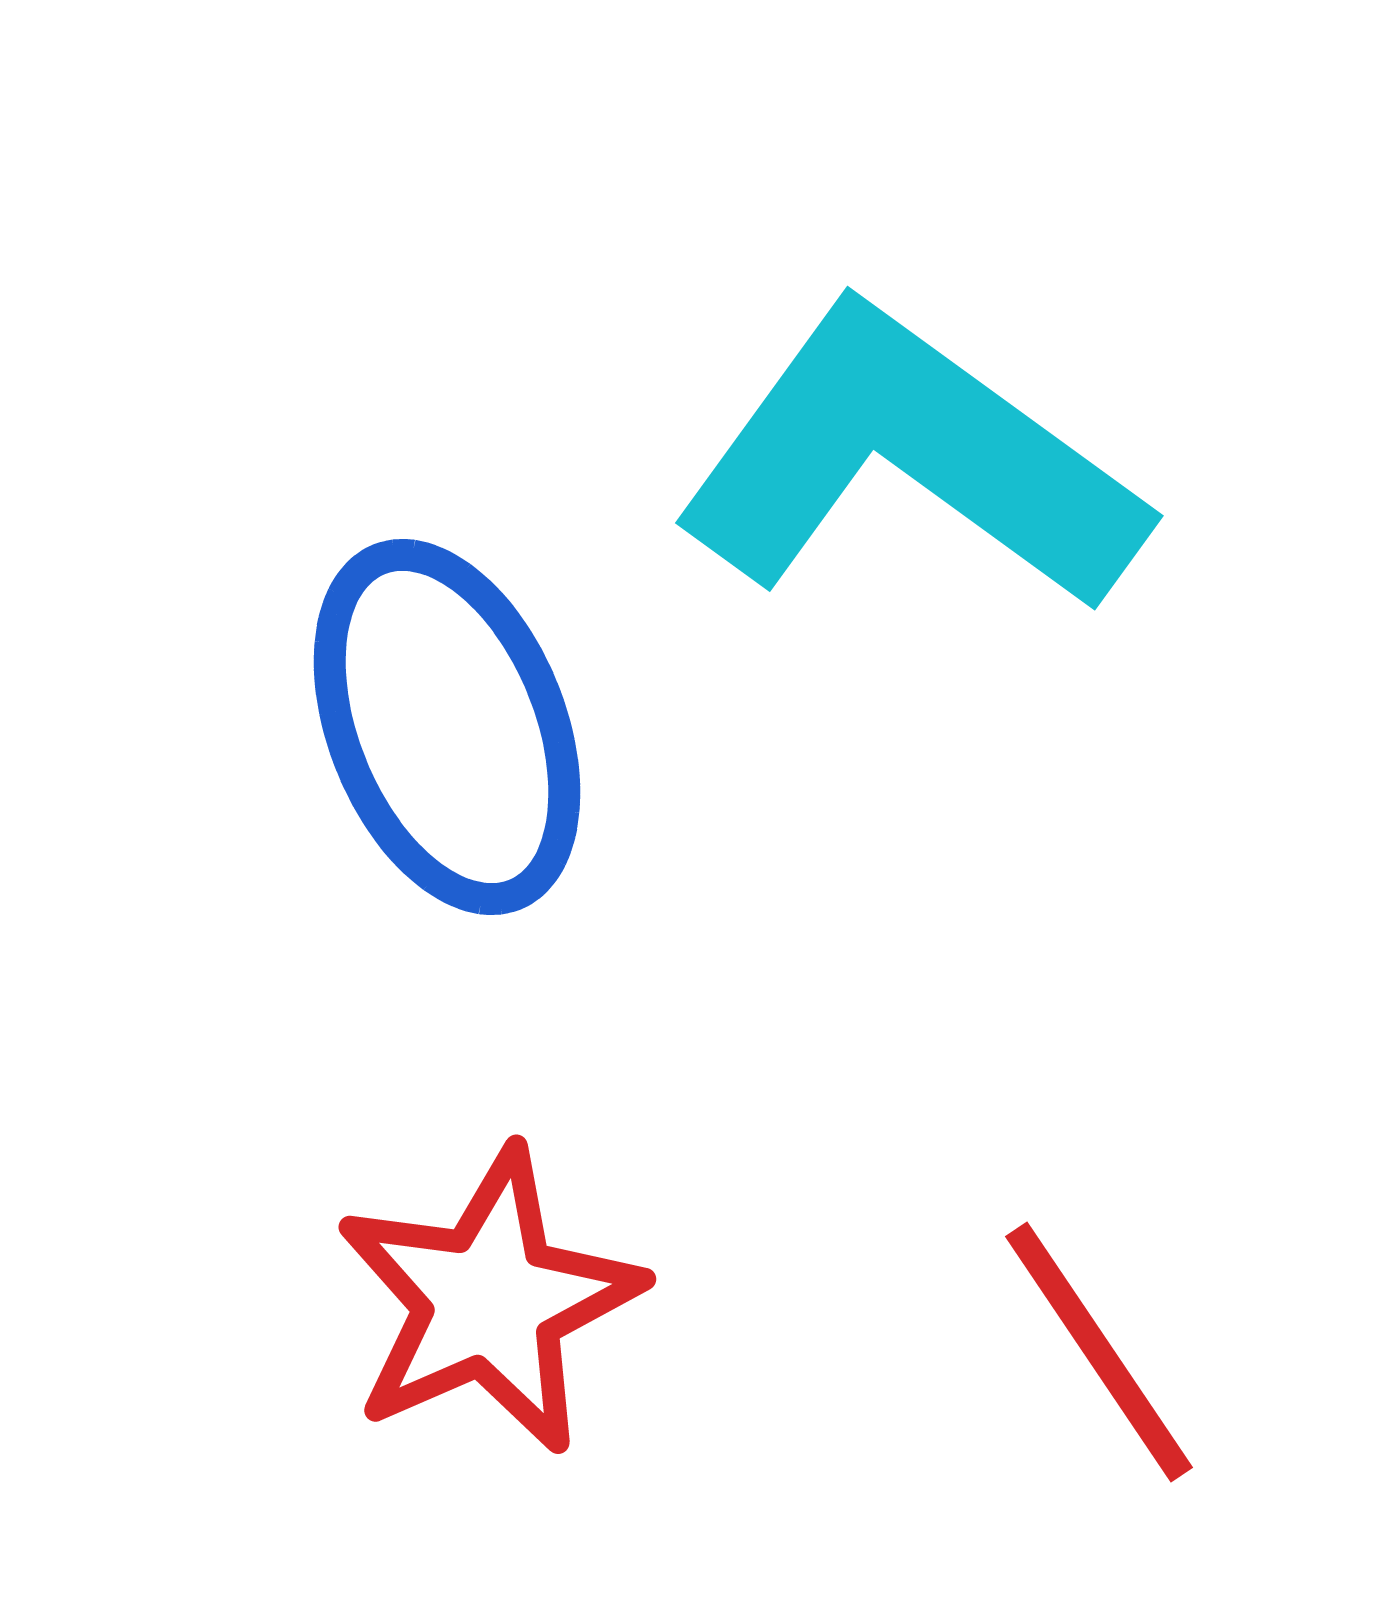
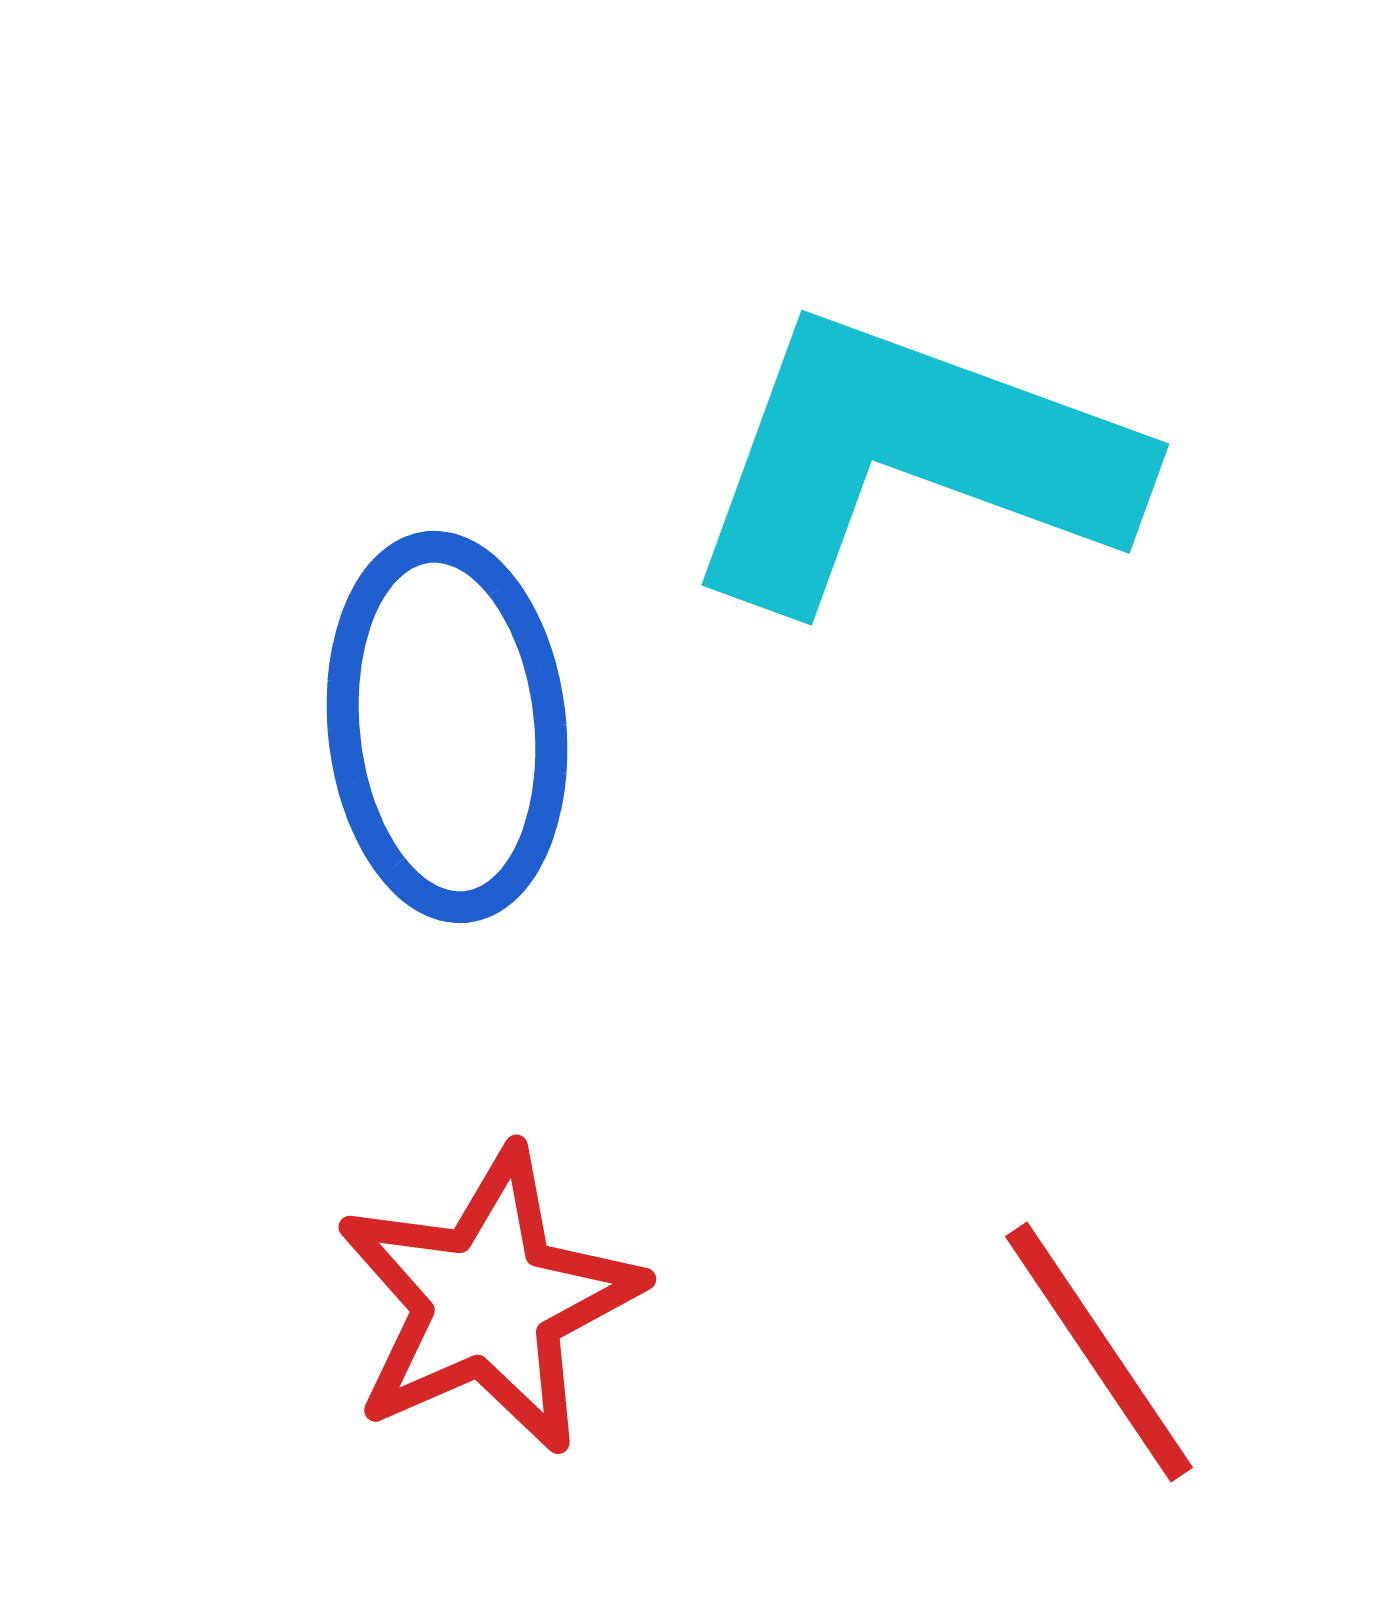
cyan L-shape: rotated 16 degrees counterclockwise
blue ellipse: rotated 16 degrees clockwise
